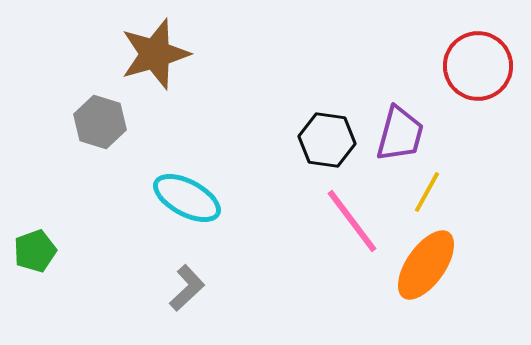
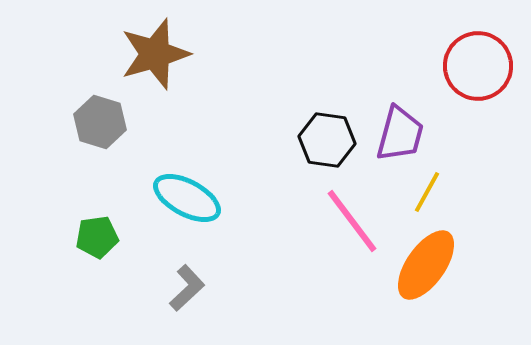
green pentagon: moved 62 px right, 14 px up; rotated 12 degrees clockwise
